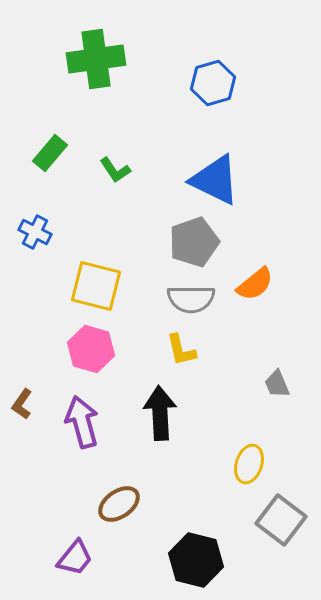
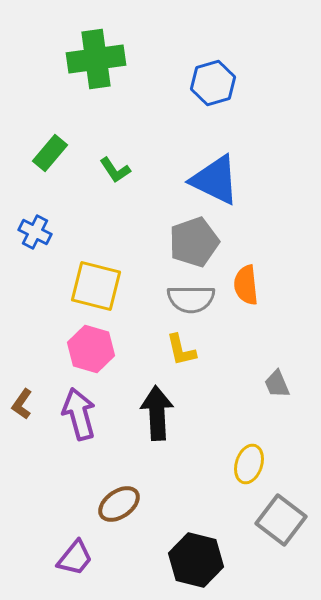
orange semicircle: moved 9 px left, 1 px down; rotated 123 degrees clockwise
black arrow: moved 3 px left
purple arrow: moved 3 px left, 8 px up
